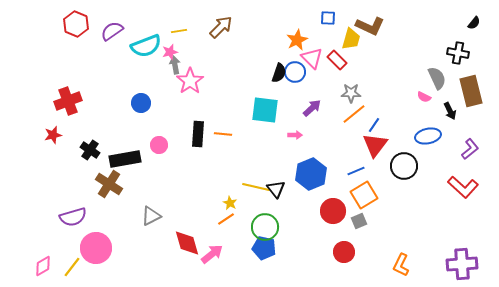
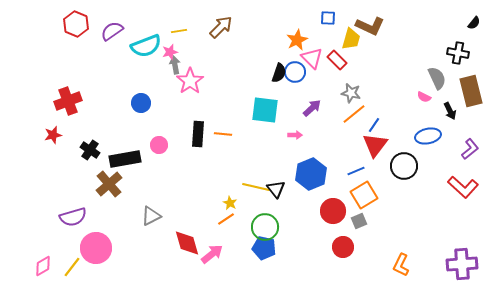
gray star at (351, 93): rotated 12 degrees clockwise
brown cross at (109, 184): rotated 16 degrees clockwise
red circle at (344, 252): moved 1 px left, 5 px up
